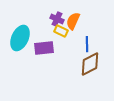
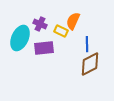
purple cross: moved 17 px left, 5 px down
